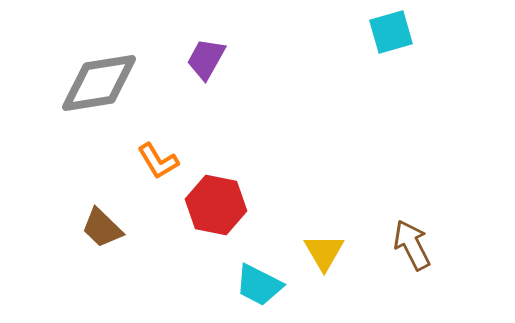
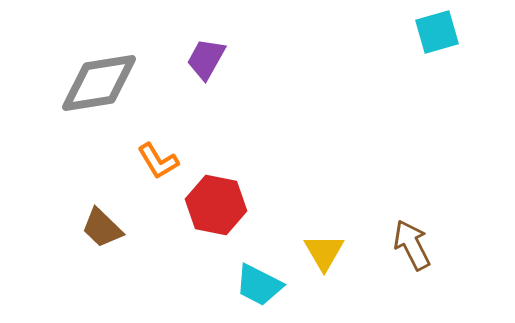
cyan square: moved 46 px right
